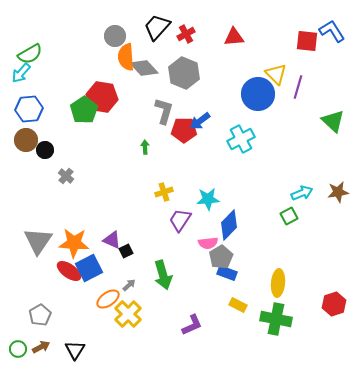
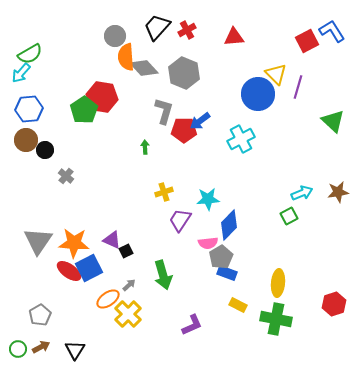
red cross at (186, 34): moved 1 px right, 4 px up
red square at (307, 41): rotated 35 degrees counterclockwise
